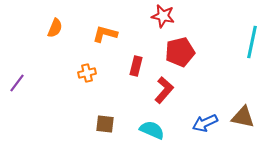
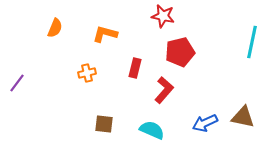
red rectangle: moved 1 px left, 2 px down
brown square: moved 1 px left
